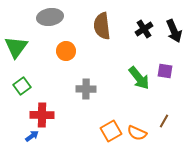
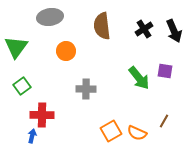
blue arrow: rotated 40 degrees counterclockwise
